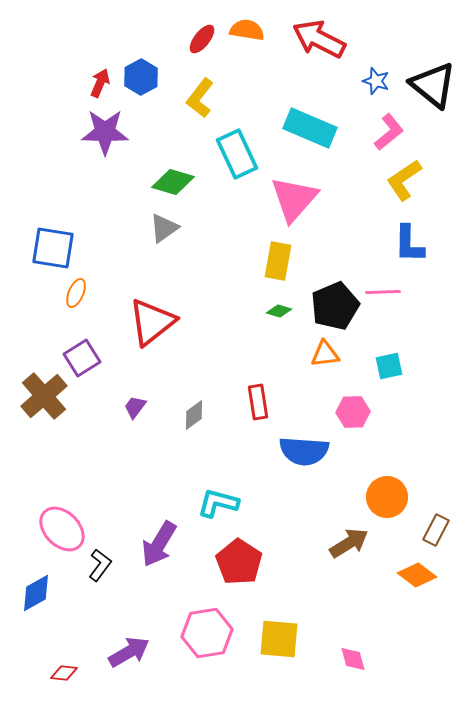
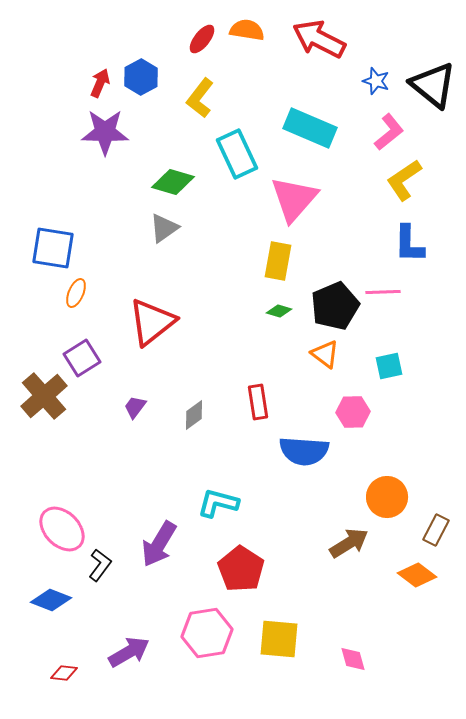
orange triangle at (325, 354): rotated 44 degrees clockwise
red pentagon at (239, 562): moved 2 px right, 7 px down
blue diamond at (36, 593): moved 15 px right, 7 px down; rotated 51 degrees clockwise
